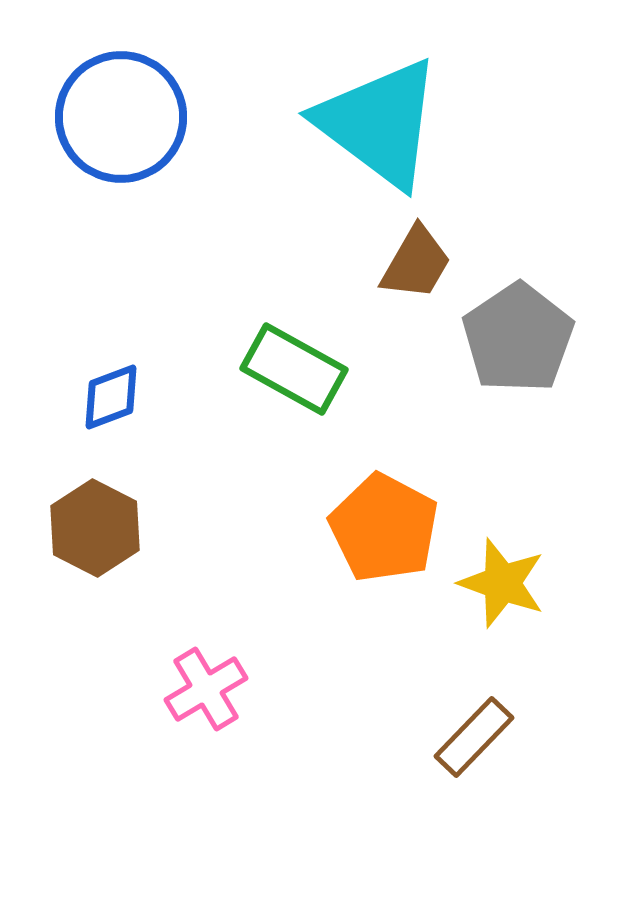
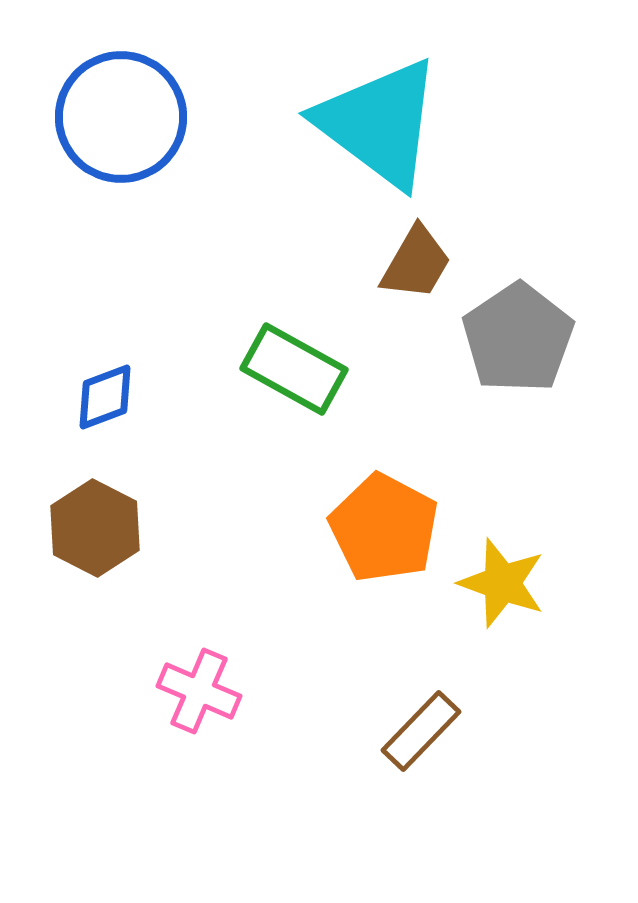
blue diamond: moved 6 px left
pink cross: moved 7 px left, 2 px down; rotated 36 degrees counterclockwise
brown rectangle: moved 53 px left, 6 px up
